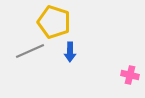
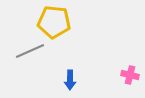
yellow pentagon: rotated 12 degrees counterclockwise
blue arrow: moved 28 px down
